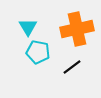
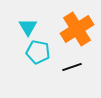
orange cross: rotated 20 degrees counterclockwise
black line: rotated 18 degrees clockwise
